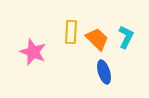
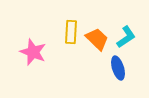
cyan L-shape: rotated 30 degrees clockwise
blue ellipse: moved 14 px right, 4 px up
